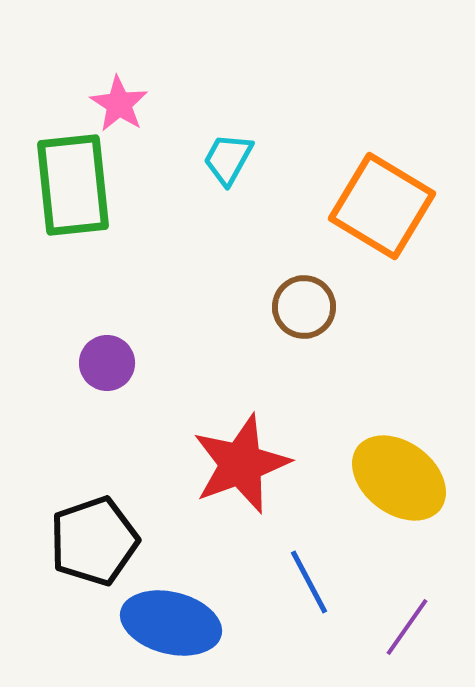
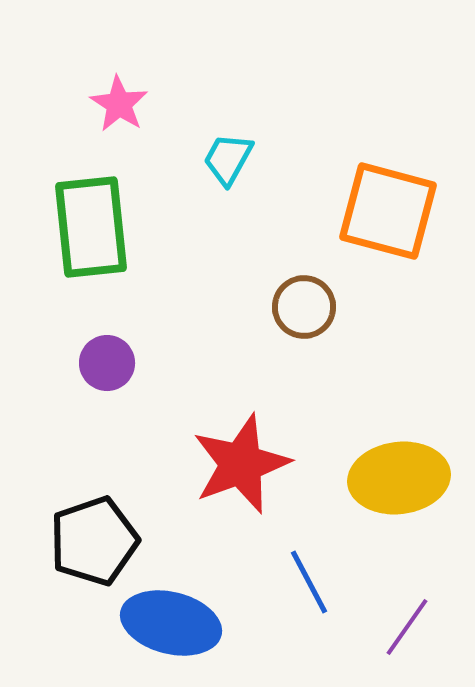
green rectangle: moved 18 px right, 42 px down
orange square: moved 6 px right, 5 px down; rotated 16 degrees counterclockwise
yellow ellipse: rotated 44 degrees counterclockwise
